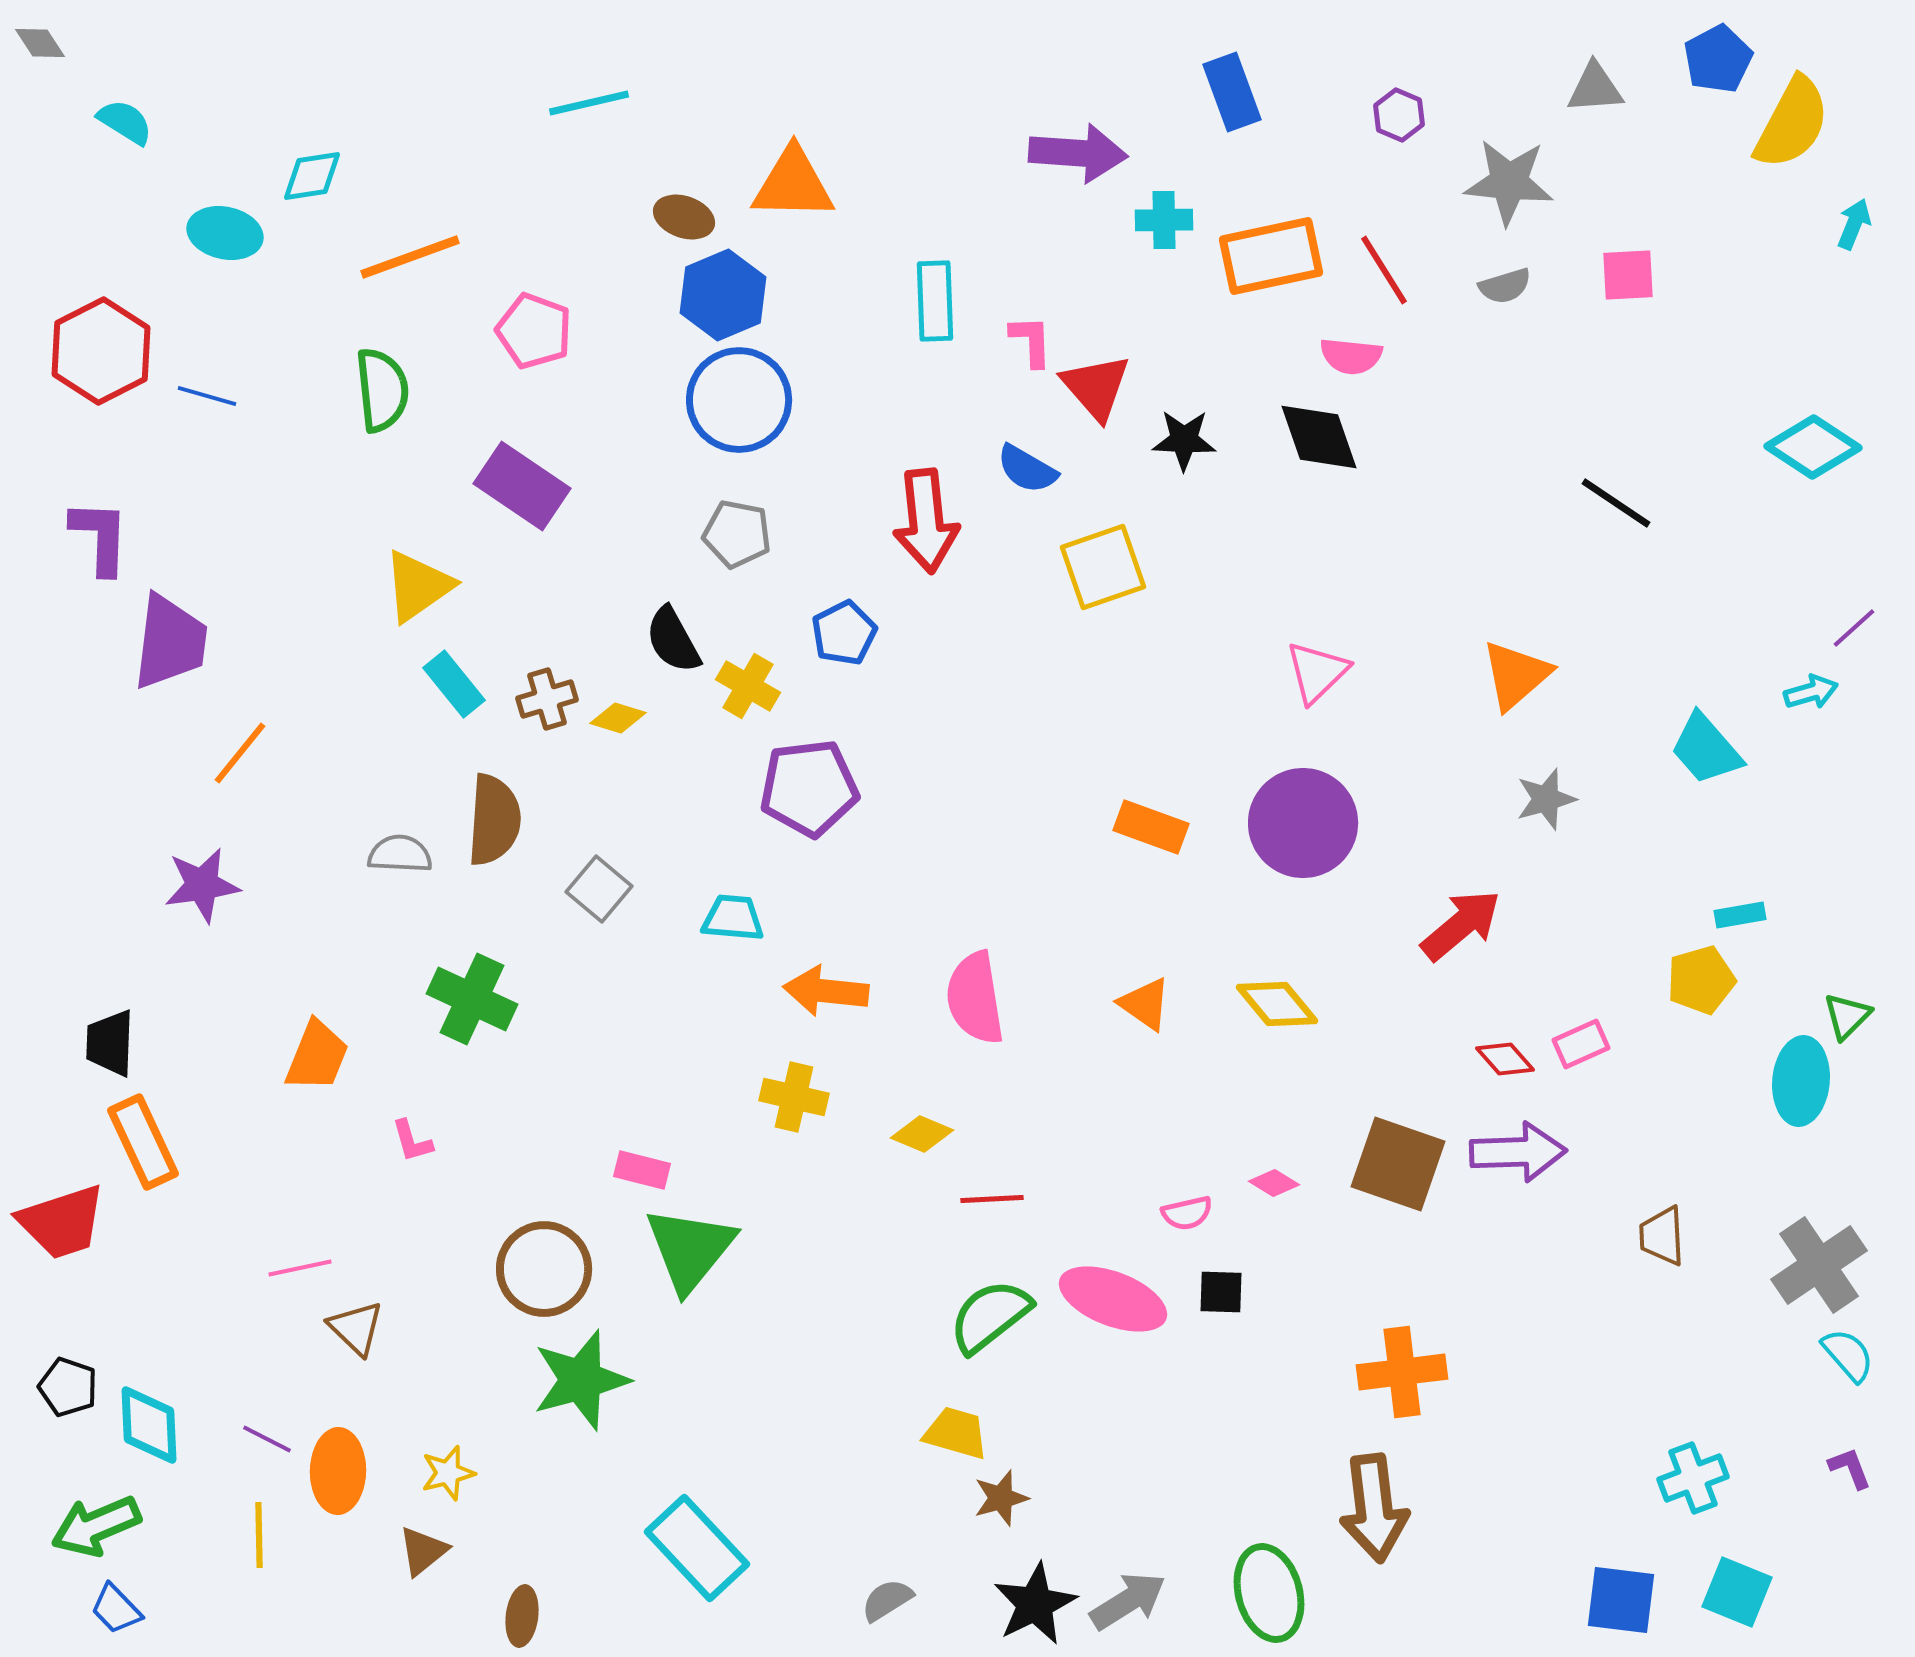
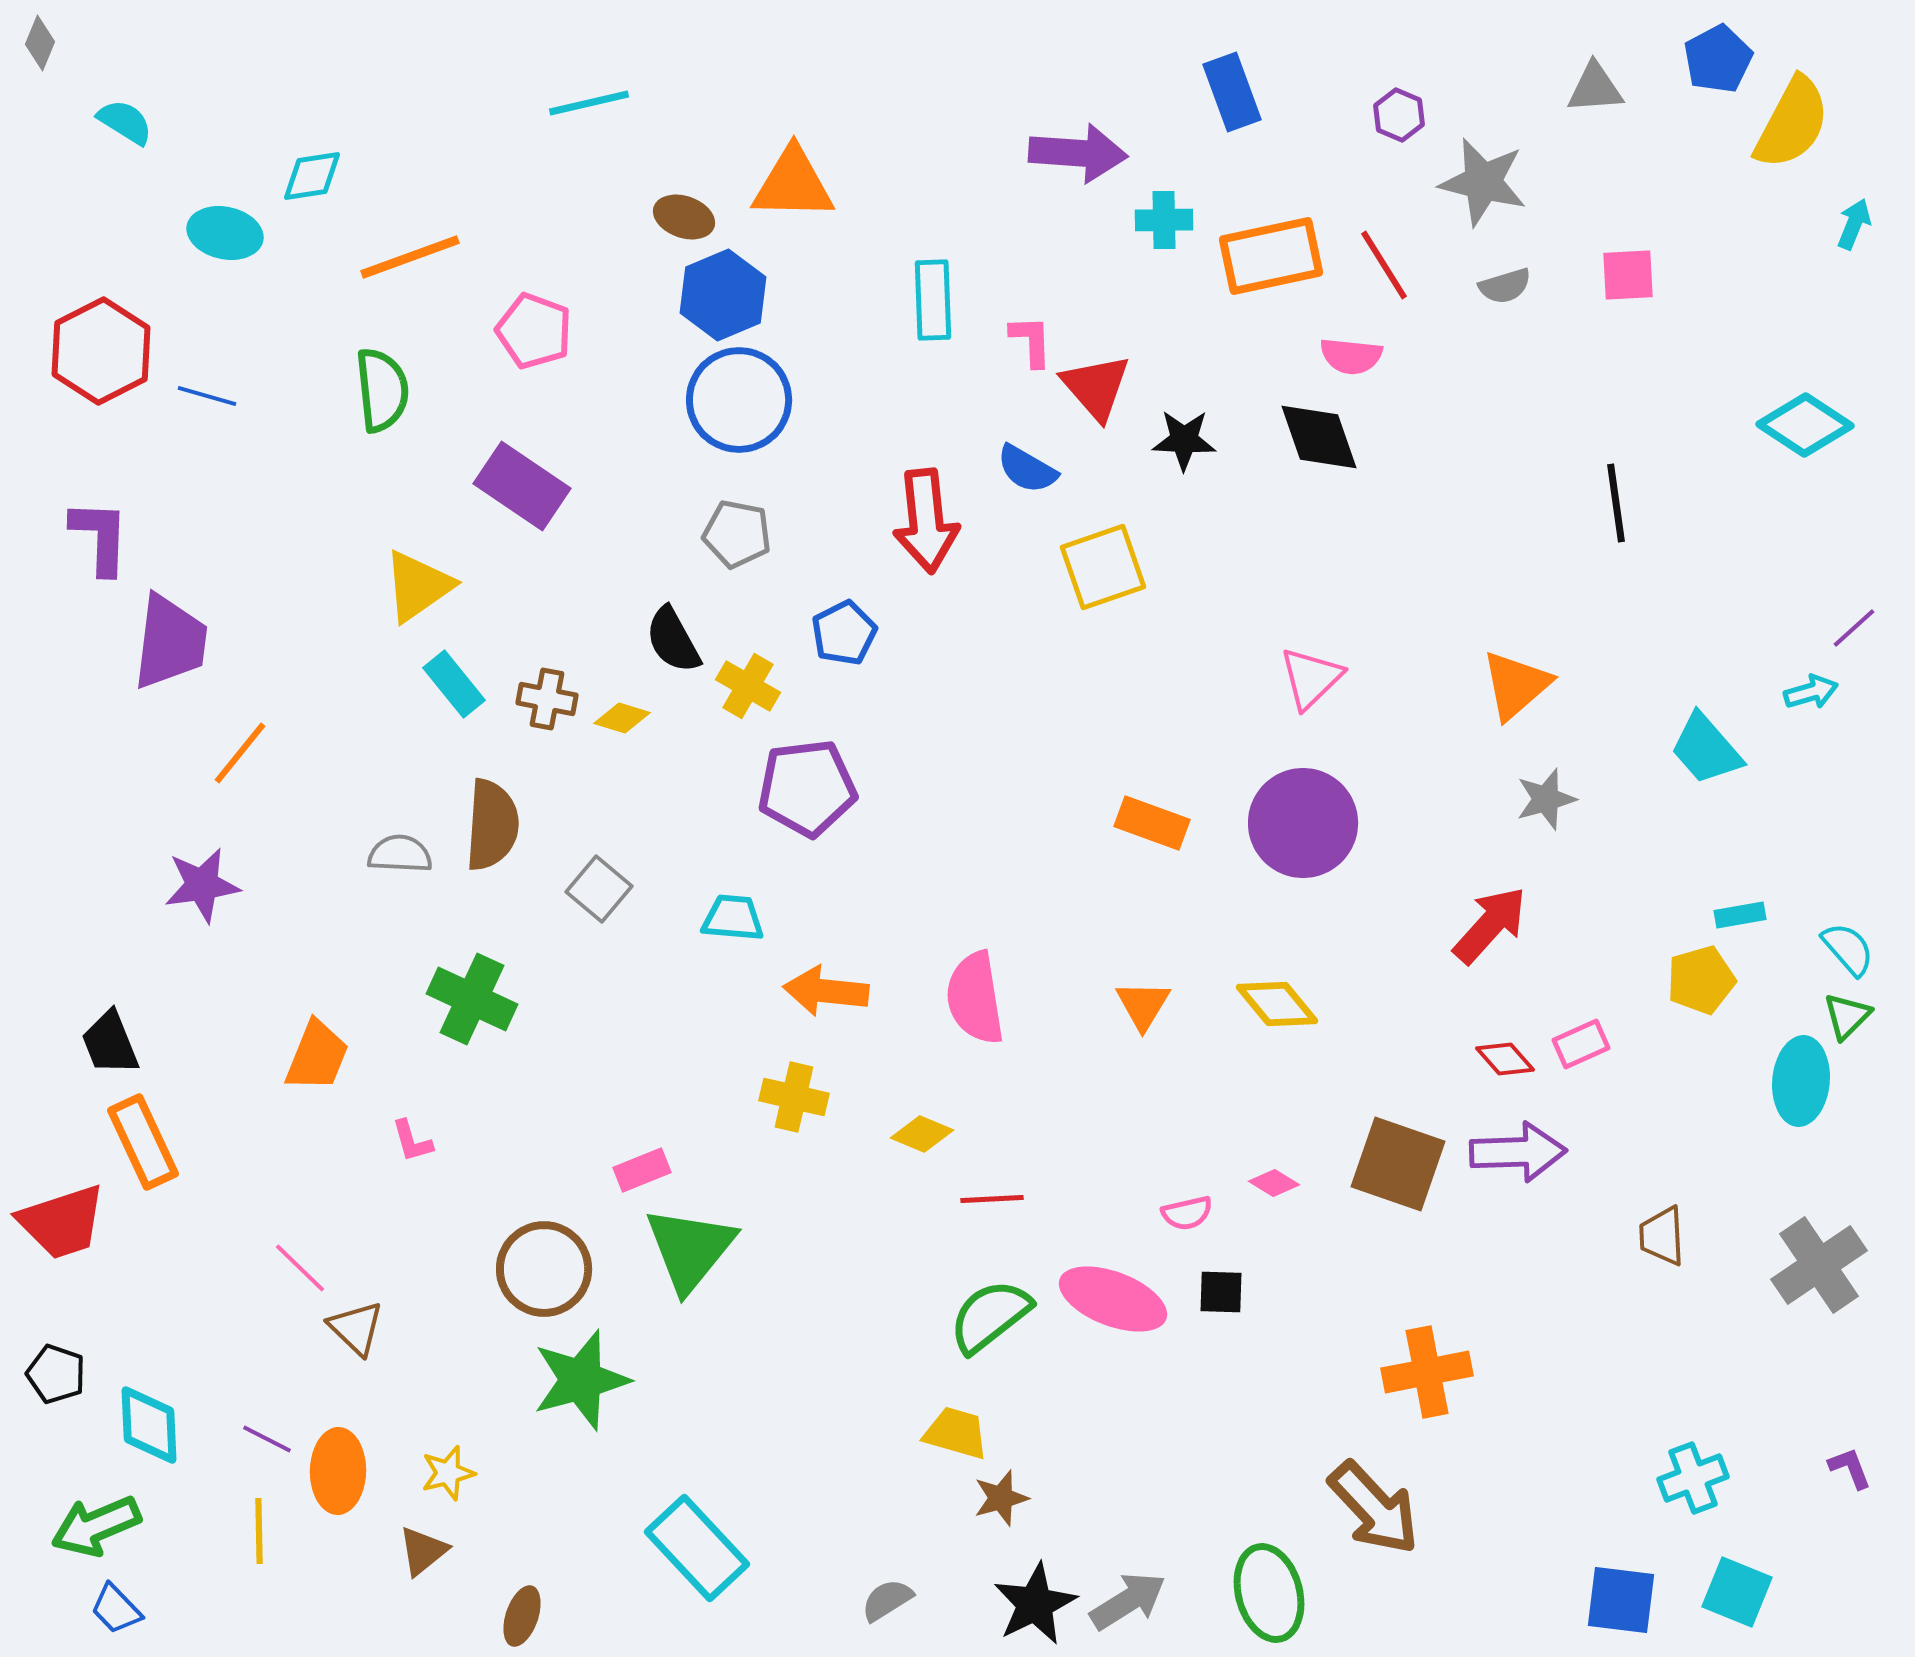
gray diamond at (40, 43): rotated 56 degrees clockwise
gray star at (1509, 182): moved 26 px left; rotated 8 degrees clockwise
red line at (1384, 270): moved 5 px up
cyan rectangle at (935, 301): moved 2 px left, 1 px up
cyan diamond at (1813, 447): moved 8 px left, 22 px up
black line at (1616, 503): rotated 48 degrees clockwise
pink triangle at (1317, 672): moved 6 px left, 6 px down
orange triangle at (1516, 675): moved 10 px down
brown cross at (547, 699): rotated 28 degrees clockwise
yellow diamond at (618, 718): moved 4 px right
purple pentagon at (809, 788): moved 2 px left
brown semicircle at (494, 820): moved 2 px left, 5 px down
orange rectangle at (1151, 827): moved 1 px right, 4 px up
red arrow at (1461, 925): moved 29 px right; rotated 8 degrees counterclockwise
orange triangle at (1145, 1004): moved 2 px left, 1 px down; rotated 26 degrees clockwise
black trapezoid at (110, 1043): rotated 24 degrees counterclockwise
pink rectangle at (642, 1170): rotated 36 degrees counterclockwise
pink line at (300, 1268): rotated 56 degrees clockwise
cyan semicircle at (1848, 1355): moved 406 px up
orange cross at (1402, 1372): moved 25 px right; rotated 4 degrees counterclockwise
black pentagon at (68, 1387): moved 12 px left, 13 px up
brown arrow at (1374, 1508): rotated 36 degrees counterclockwise
yellow line at (259, 1535): moved 4 px up
brown ellipse at (522, 1616): rotated 12 degrees clockwise
